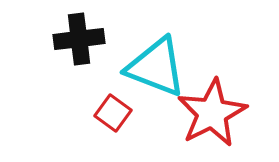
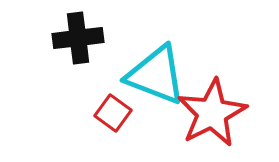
black cross: moved 1 px left, 1 px up
cyan triangle: moved 8 px down
